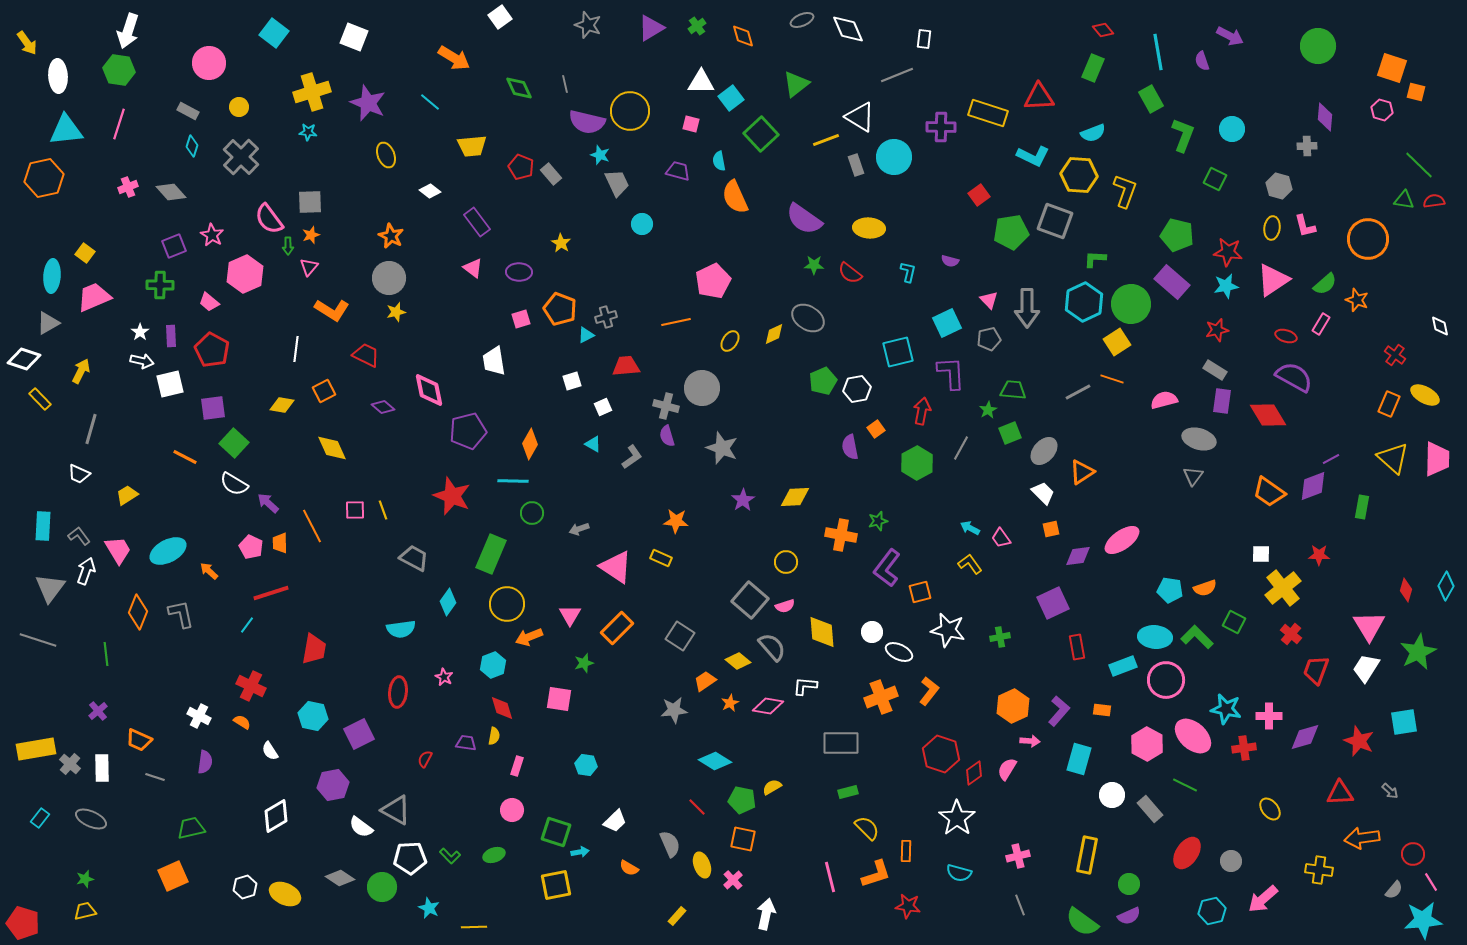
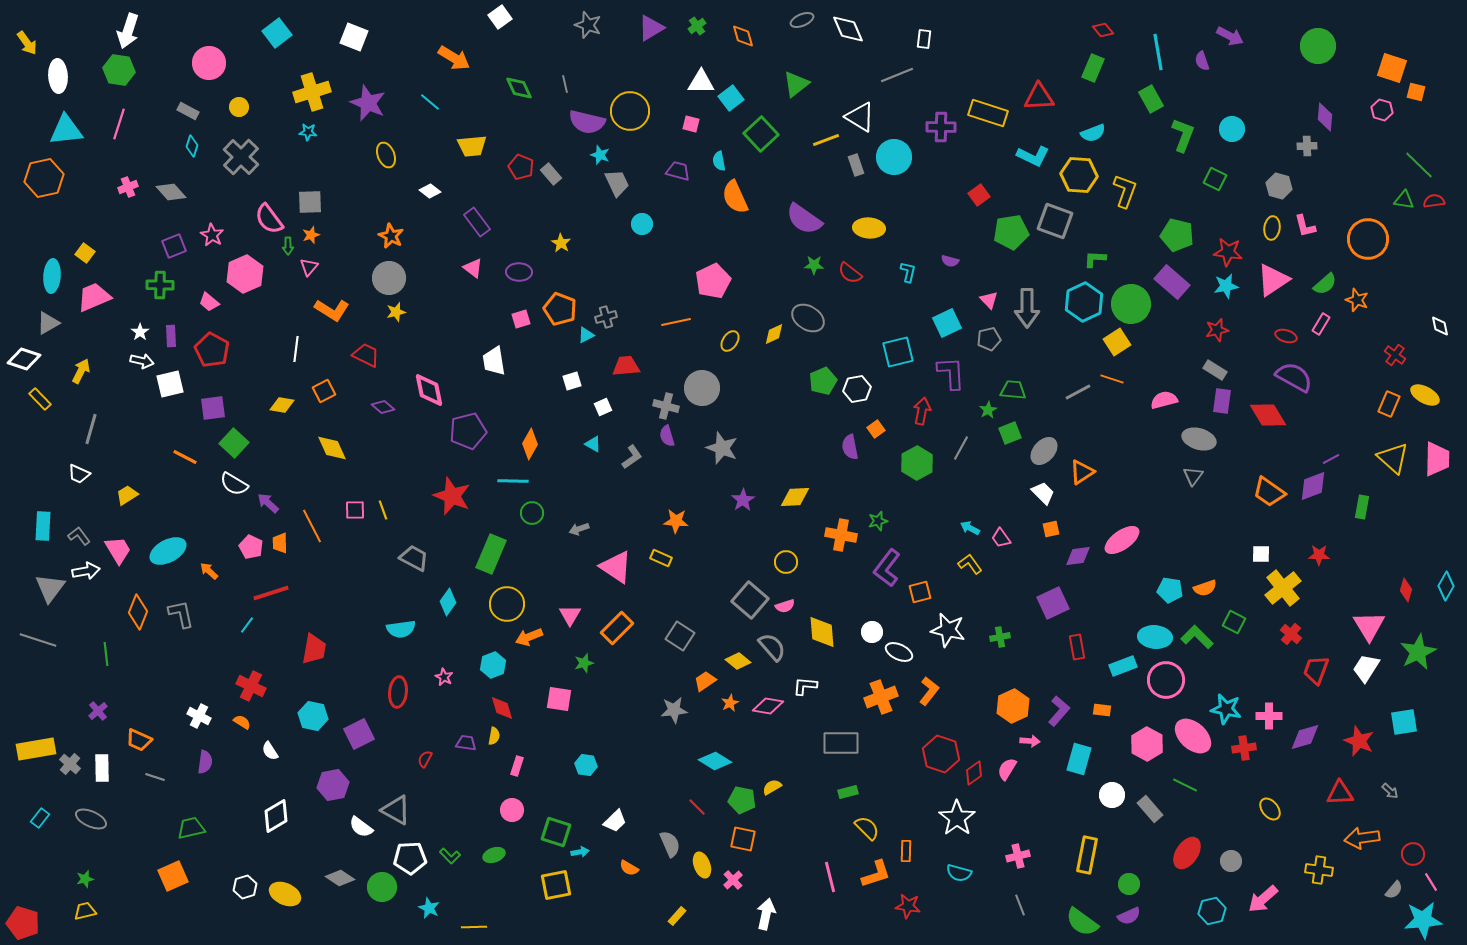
cyan square at (274, 33): moved 3 px right; rotated 16 degrees clockwise
white arrow at (86, 571): rotated 60 degrees clockwise
